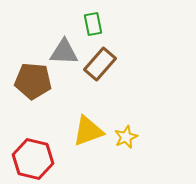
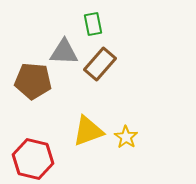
yellow star: rotated 15 degrees counterclockwise
